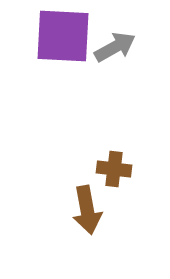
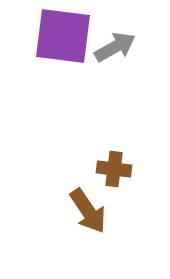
purple square: rotated 4 degrees clockwise
brown arrow: moved 1 px right, 1 px down; rotated 24 degrees counterclockwise
